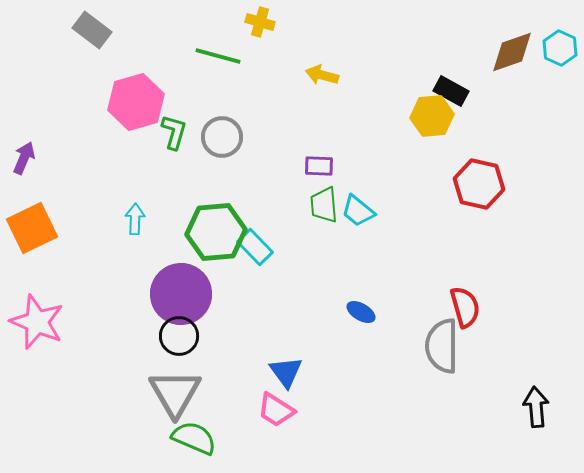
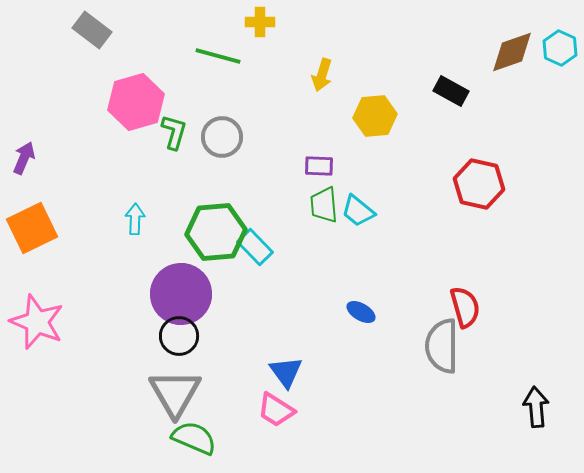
yellow cross: rotated 16 degrees counterclockwise
yellow arrow: rotated 88 degrees counterclockwise
yellow hexagon: moved 57 px left
